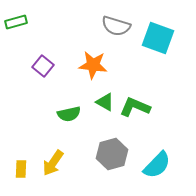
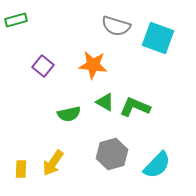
green rectangle: moved 2 px up
